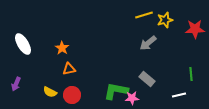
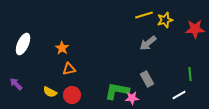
white ellipse: rotated 55 degrees clockwise
green line: moved 1 px left
gray rectangle: rotated 21 degrees clockwise
purple arrow: rotated 112 degrees clockwise
green L-shape: moved 1 px right
white line: rotated 16 degrees counterclockwise
